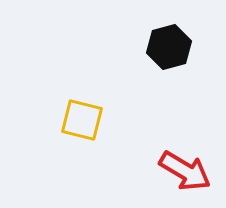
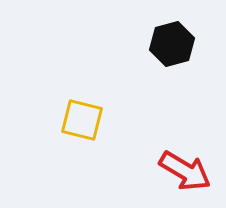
black hexagon: moved 3 px right, 3 px up
